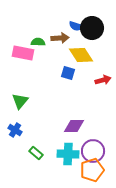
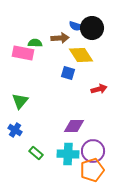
green semicircle: moved 3 px left, 1 px down
red arrow: moved 4 px left, 9 px down
